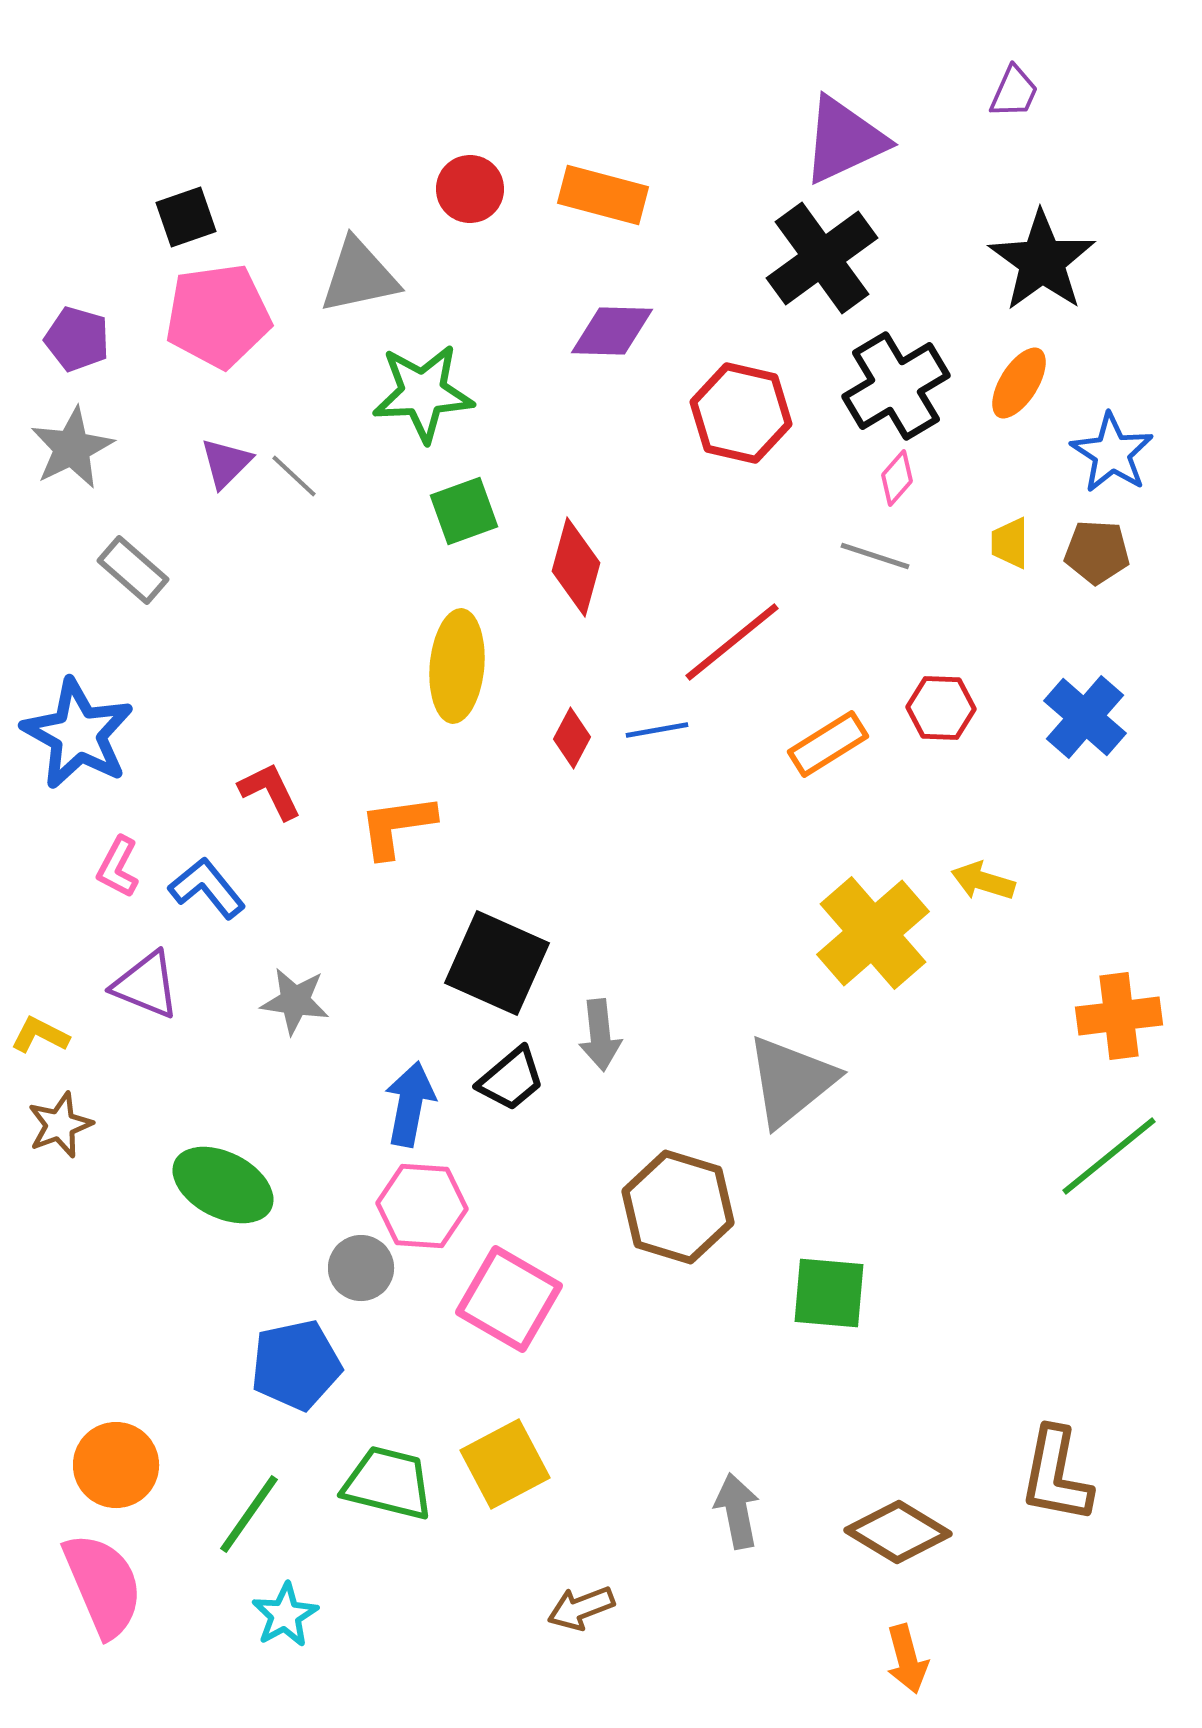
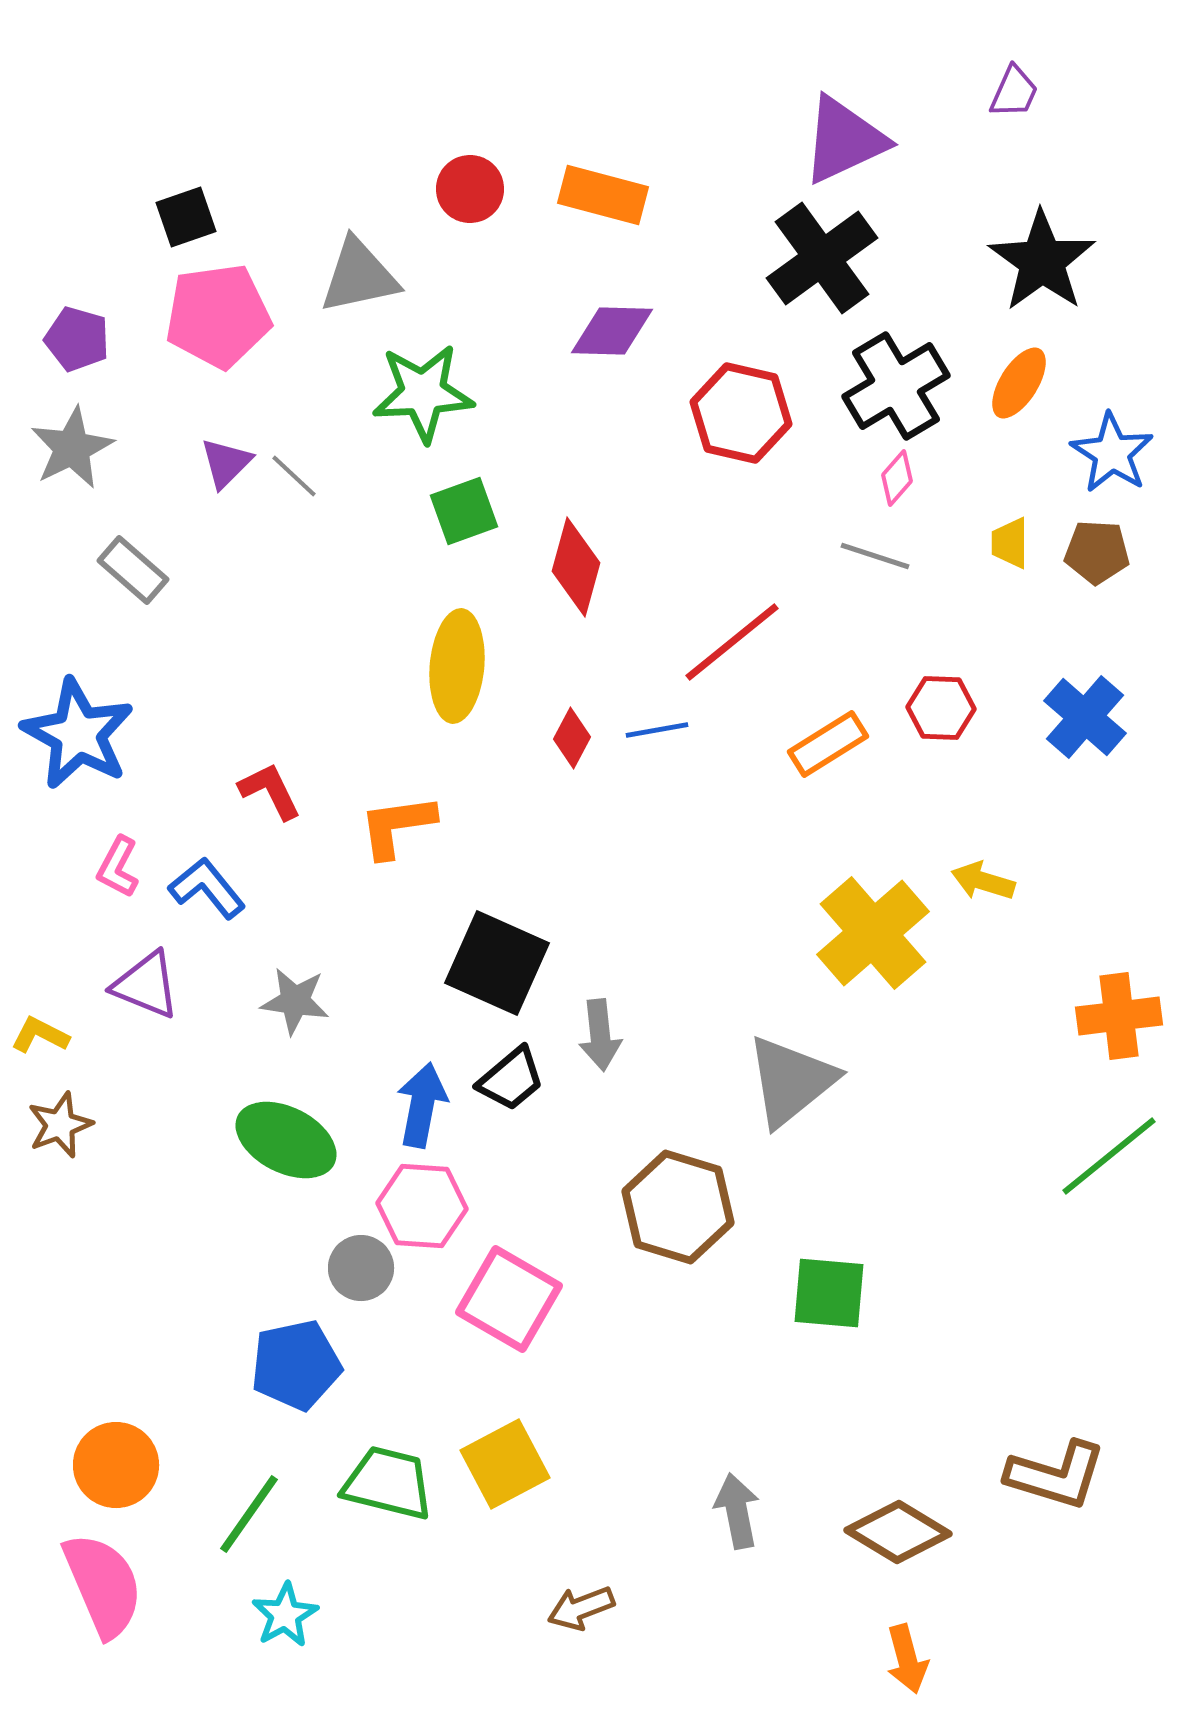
blue arrow at (410, 1104): moved 12 px right, 1 px down
green ellipse at (223, 1185): moved 63 px right, 45 px up
brown L-shape at (1056, 1475): rotated 84 degrees counterclockwise
